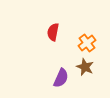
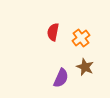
orange cross: moved 6 px left, 5 px up
